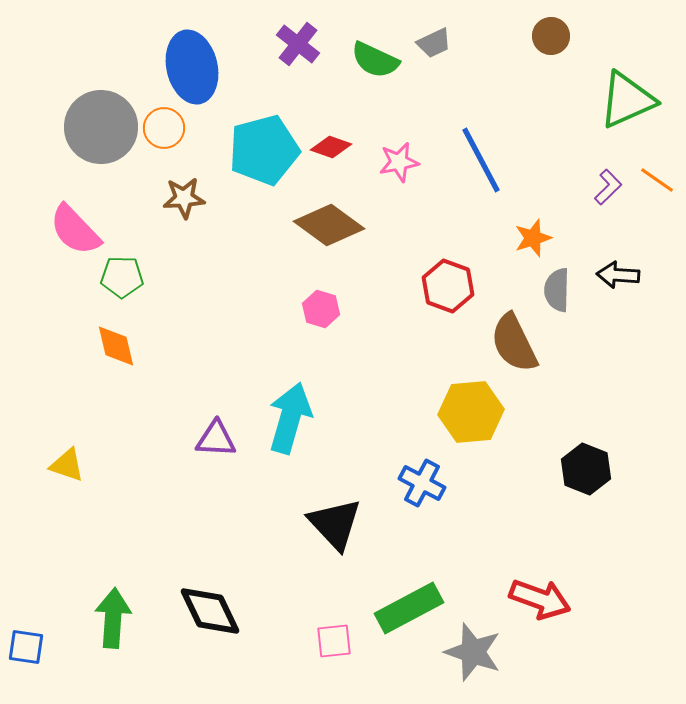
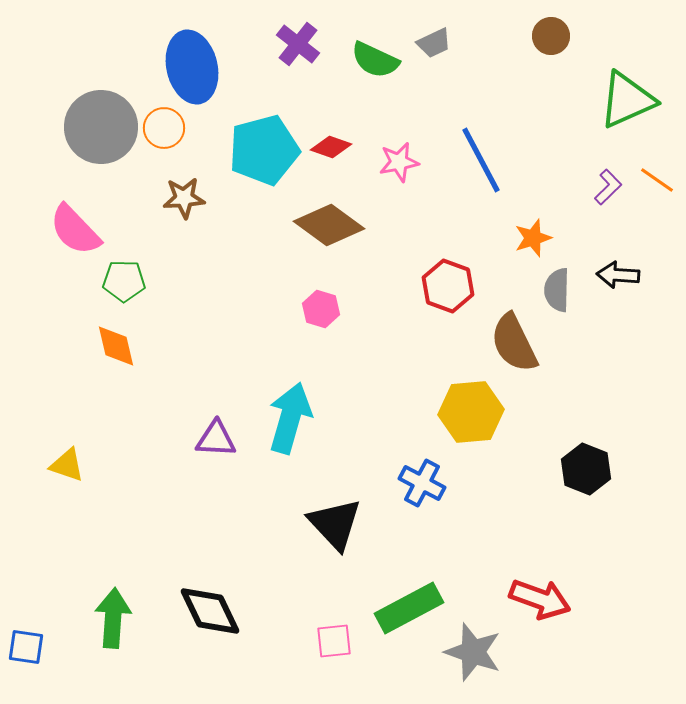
green pentagon: moved 2 px right, 4 px down
